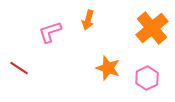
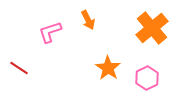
orange arrow: rotated 42 degrees counterclockwise
orange star: rotated 15 degrees clockwise
